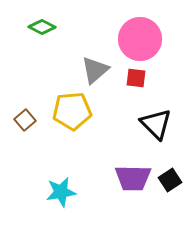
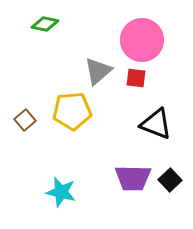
green diamond: moved 3 px right, 3 px up; rotated 16 degrees counterclockwise
pink circle: moved 2 px right, 1 px down
gray triangle: moved 3 px right, 1 px down
black triangle: rotated 24 degrees counterclockwise
black square: rotated 10 degrees counterclockwise
cyan star: rotated 24 degrees clockwise
